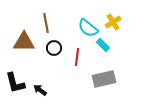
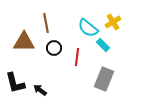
gray rectangle: rotated 55 degrees counterclockwise
